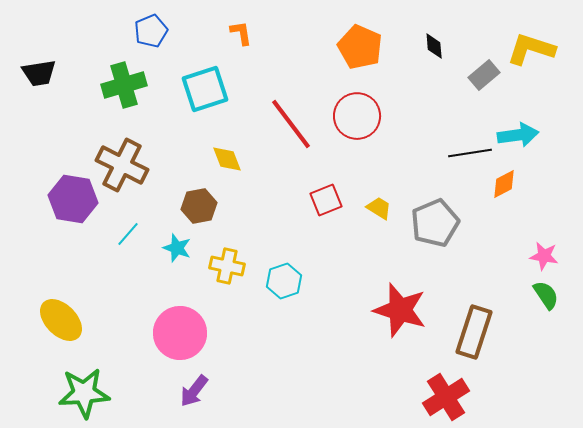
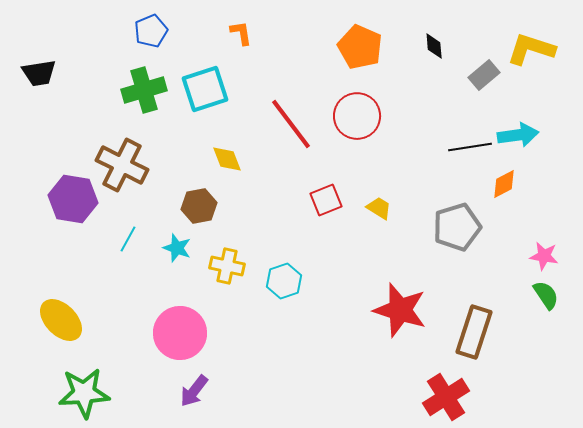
green cross: moved 20 px right, 5 px down
black line: moved 6 px up
gray pentagon: moved 22 px right, 4 px down; rotated 6 degrees clockwise
cyan line: moved 5 px down; rotated 12 degrees counterclockwise
